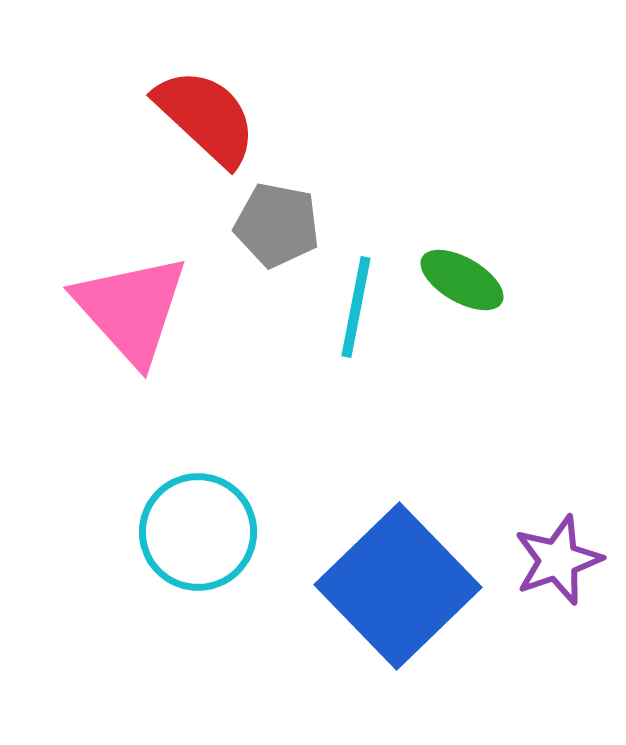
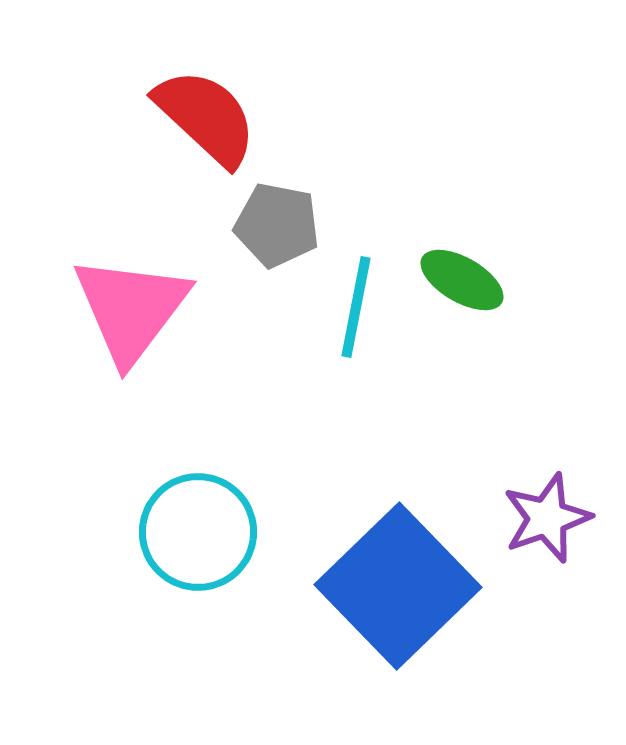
pink triangle: rotated 19 degrees clockwise
purple star: moved 11 px left, 42 px up
